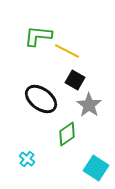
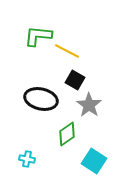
black ellipse: rotated 24 degrees counterclockwise
cyan cross: rotated 28 degrees counterclockwise
cyan square: moved 2 px left, 7 px up
